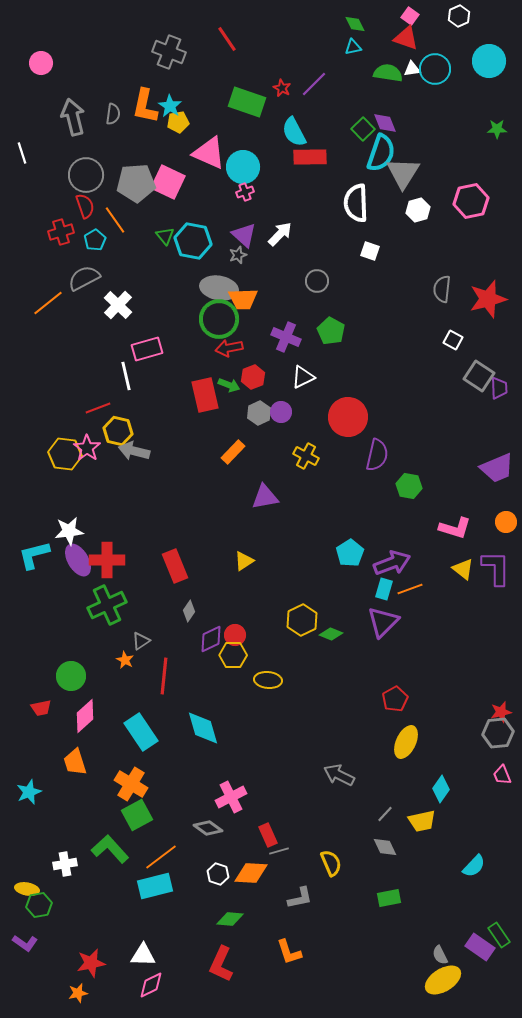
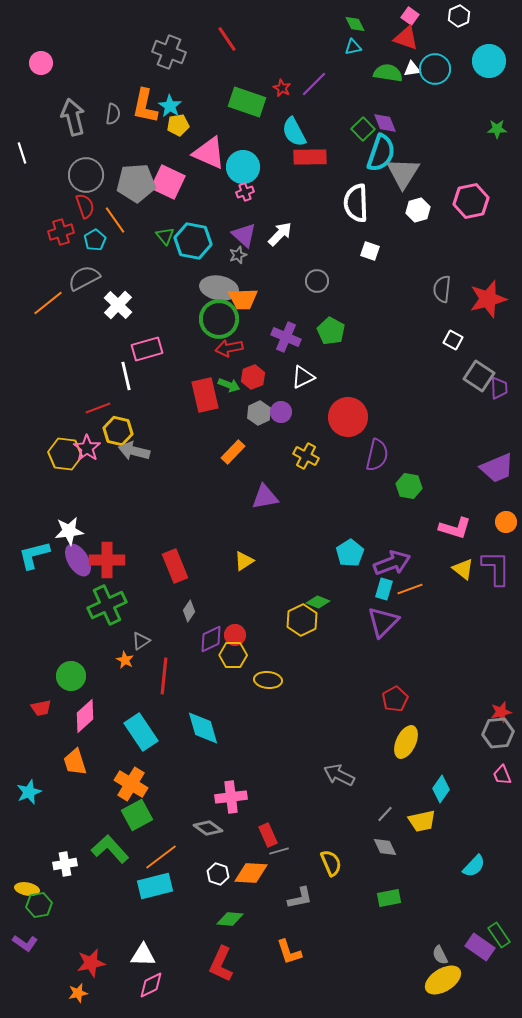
yellow pentagon at (178, 122): moved 3 px down
green diamond at (331, 634): moved 13 px left, 32 px up
pink cross at (231, 797): rotated 20 degrees clockwise
